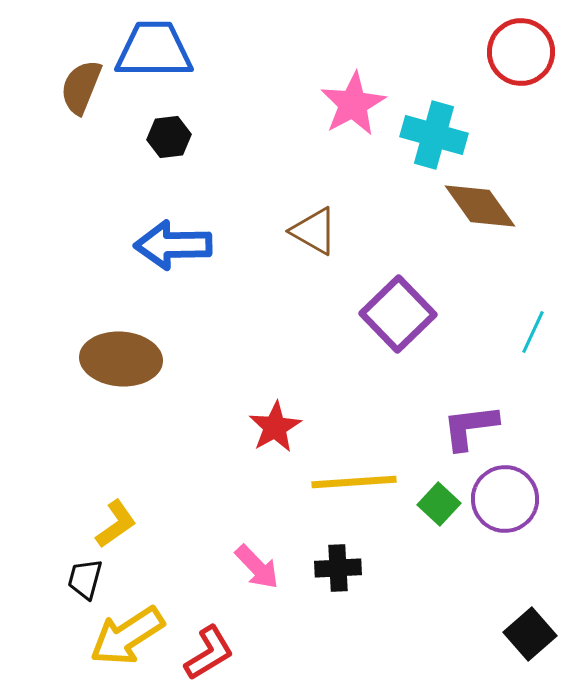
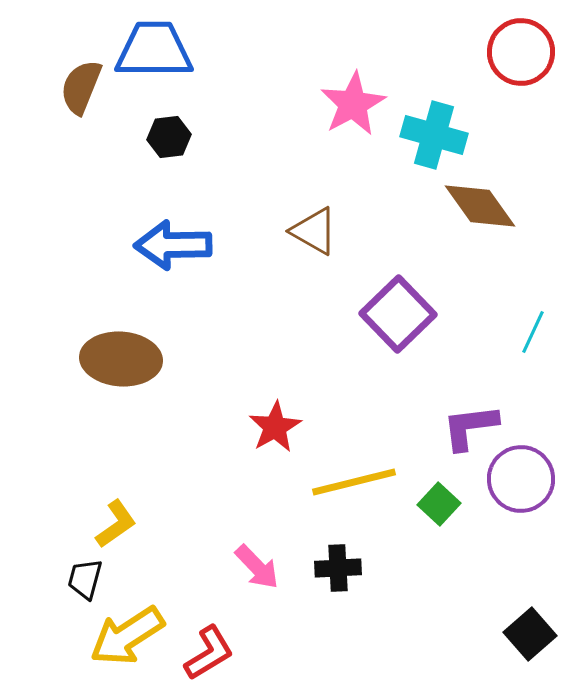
yellow line: rotated 10 degrees counterclockwise
purple circle: moved 16 px right, 20 px up
